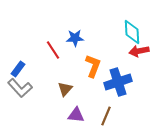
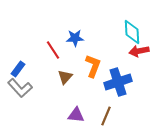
brown triangle: moved 12 px up
